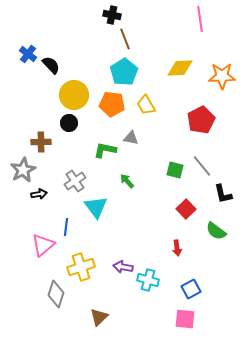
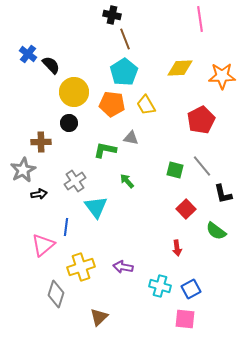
yellow circle: moved 3 px up
cyan cross: moved 12 px right, 6 px down
